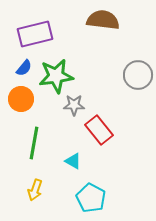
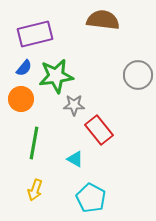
cyan triangle: moved 2 px right, 2 px up
